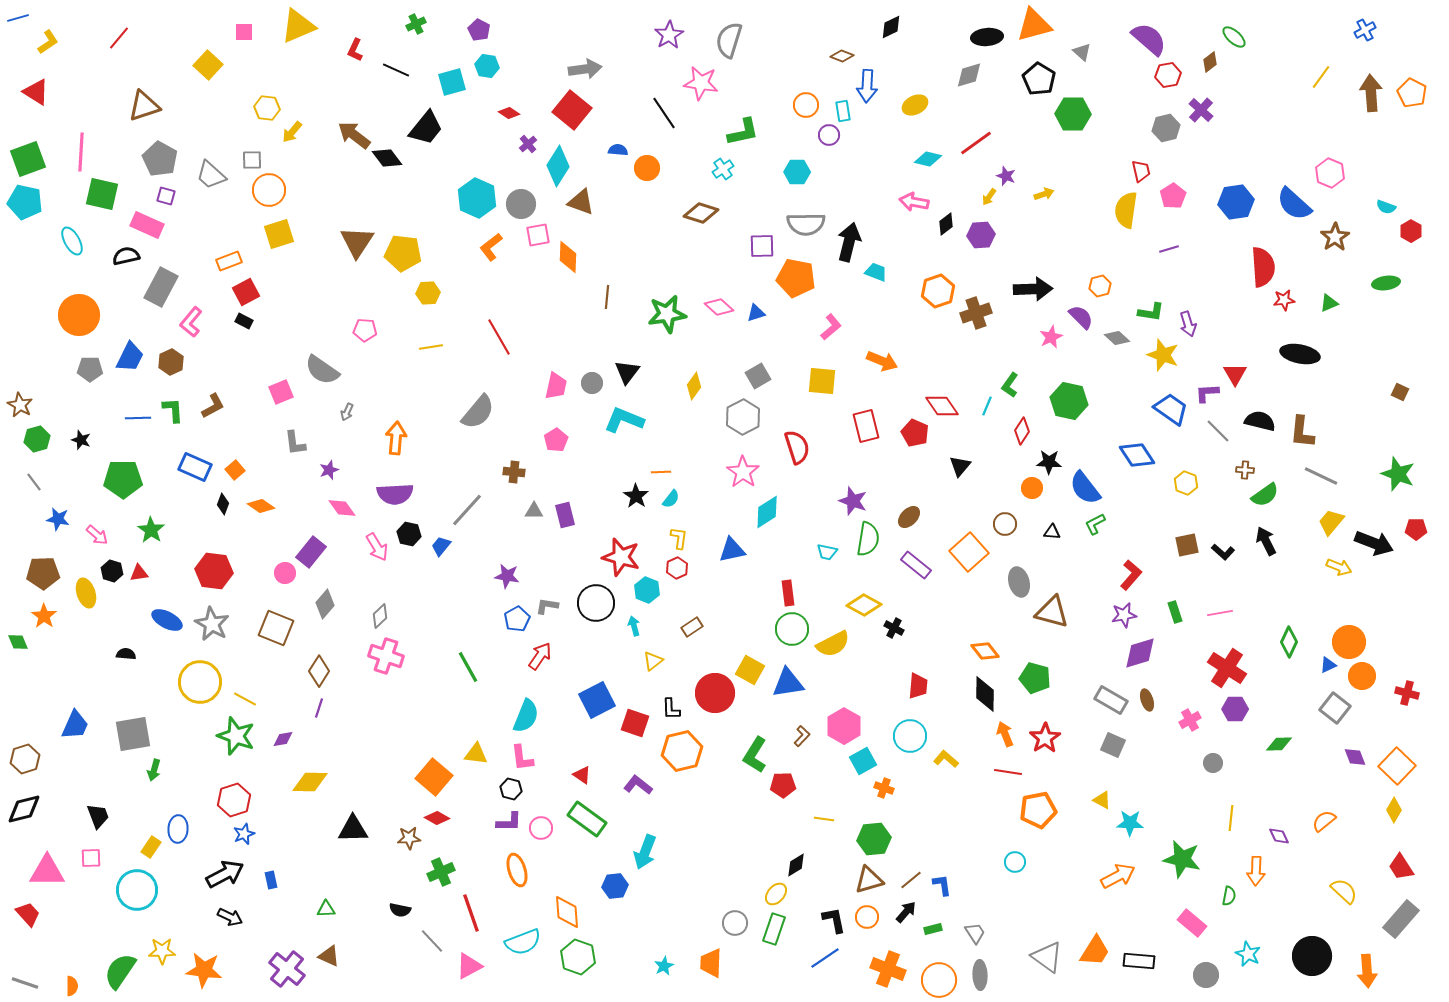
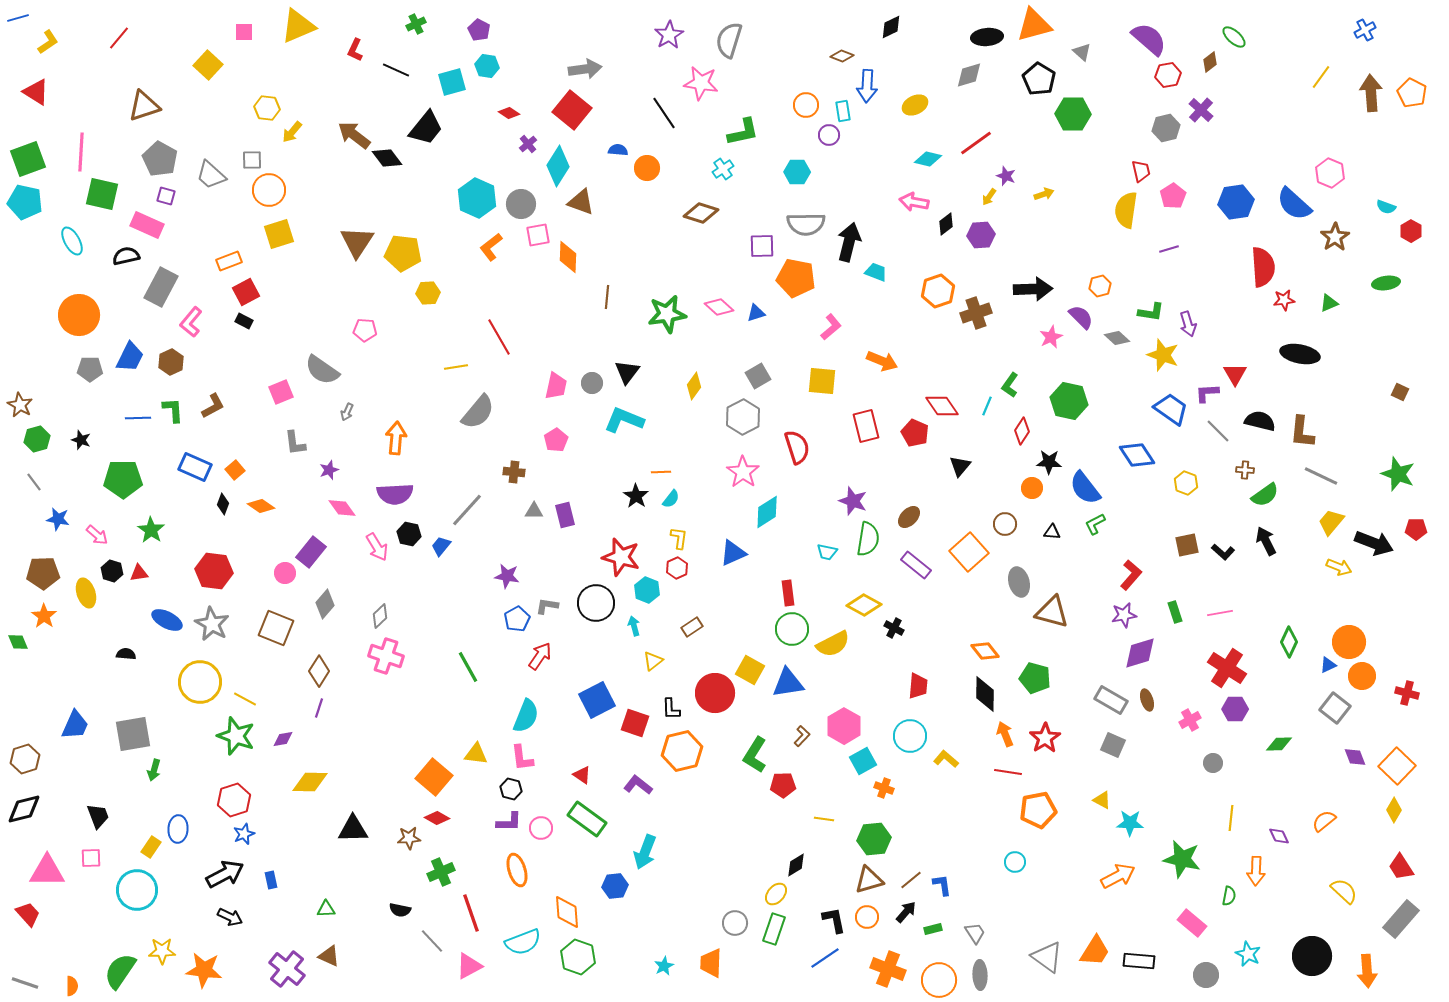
yellow line at (431, 347): moved 25 px right, 20 px down
blue triangle at (732, 550): moved 1 px right, 3 px down; rotated 12 degrees counterclockwise
